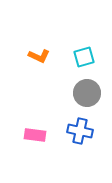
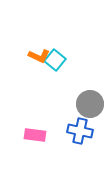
cyan square: moved 29 px left, 3 px down; rotated 35 degrees counterclockwise
gray circle: moved 3 px right, 11 px down
